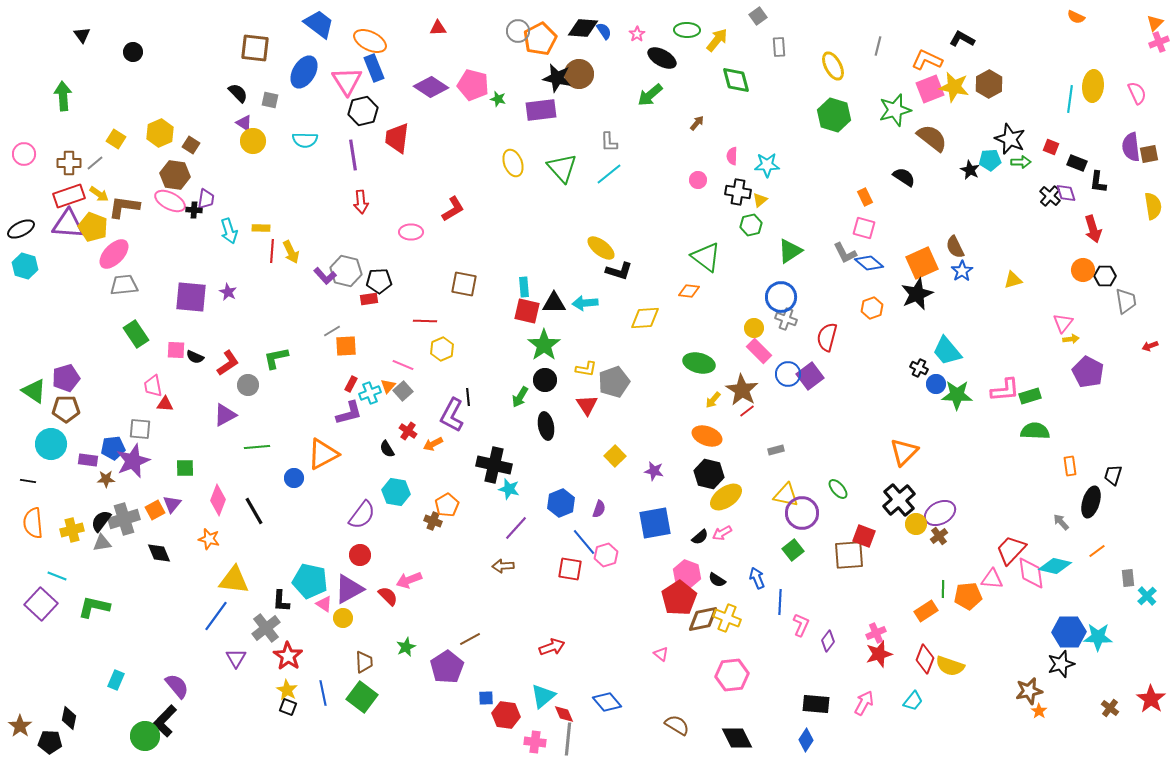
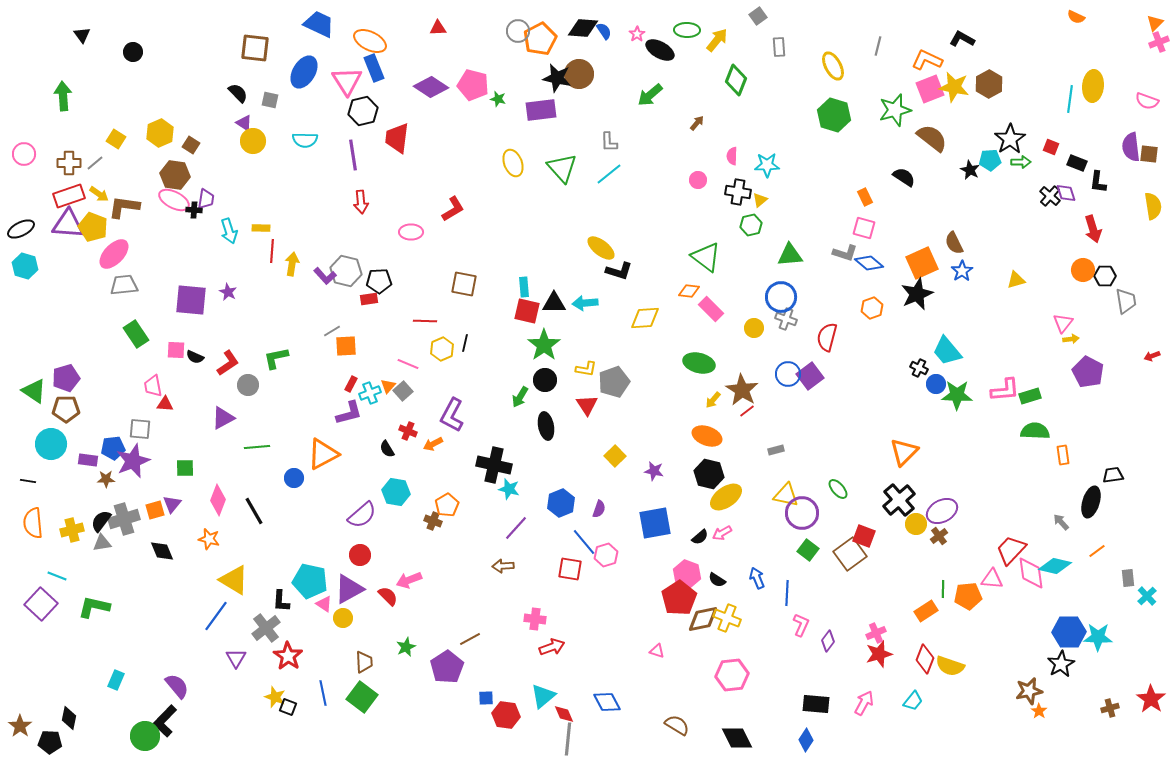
blue trapezoid at (319, 24): rotated 12 degrees counterclockwise
black ellipse at (662, 58): moved 2 px left, 8 px up
green diamond at (736, 80): rotated 36 degrees clockwise
pink semicircle at (1137, 93): moved 10 px right, 8 px down; rotated 135 degrees clockwise
black star at (1010, 139): rotated 16 degrees clockwise
brown square at (1149, 154): rotated 18 degrees clockwise
pink ellipse at (170, 201): moved 4 px right, 1 px up
brown semicircle at (955, 247): moved 1 px left, 4 px up
green triangle at (790, 251): moved 4 px down; rotated 28 degrees clockwise
yellow arrow at (291, 252): moved 1 px right, 12 px down; rotated 145 degrees counterclockwise
gray L-shape at (845, 253): rotated 45 degrees counterclockwise
yellow triangle at (1013, 280): moved 3 px right
purple square at (191, 297): moved 3 px down
red arrow at (1150, 346): moved 2 px right, 10 px down
pink rectangle at (759, 351): moved 48 px left, 42 px up
pink line at (403, 365): moved 5 px right, 1 px up
black line at (468, 397): moved 3 px left, 54 px up; rotated 18 degrees clockwise
purple triangle at (225, 415): moved 2 px left, 3 px down
red cross at (408, 431): rotated 12 degrees counterclockwise
orange rectangle at (1070, 466): moved 7 px left, 11 px up
black trapezoid at (1113, 475): rotated 65 degrees clockwise
orange square at (155, 510): rotated 12 degrees clockwise
purple ellipse at (940, 513): moved 2 px right, 2 px up
purple semicircle at (362, 515): rotated 12 degrees clockwise
green square at (793, 550): moved 15 px right; rotated 15 degrees counterclockwise
black diamond at (159, 553): moved 3 px right, 2 px up
brown square at (849, 555): moved 1 px right, 1 px up; rotated 32 degrees counterclockwise
yellow triangle at (234, 580): rotated 24 degrees clockwise
blue line at (780, 602): moved 7 px right, 9 px up
pink triangle at (661, 654): moved 4 px left, 3 px up; rotated 21 degrees counterclockwise
black star at (1061, 664): rotated 12 degrees counterclockwise
yellow star at (287, 690): moved 12 px left, 7 px down; rotated 10 degrees counterclockwise
blue diamond at (607, 702): rotated 12 degrees clockwise
brown cross at (1110, 708): rotated 36 degrees clockwise
pink cross at (535, 742): moved 123 px up
